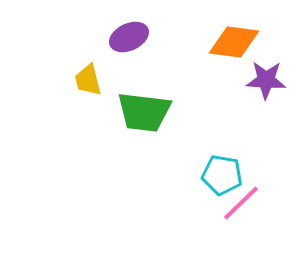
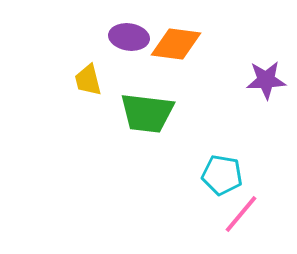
purple ellipse: rotated 33 degrees clockwise
orange diamond: moved 58 px left, 2 px down
purple star: rotated 6 degrees counterclockwise
green trapezoid: moved 3 px right, 1 px down
pink line: moved 11 px down; rotated 6 degrees counterclockwise
